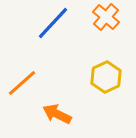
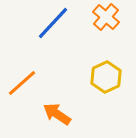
orange arrow: rotated 8 degrees clockwise
